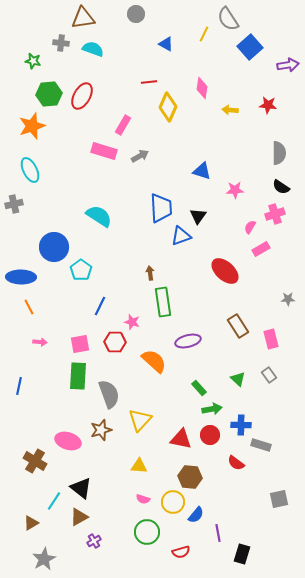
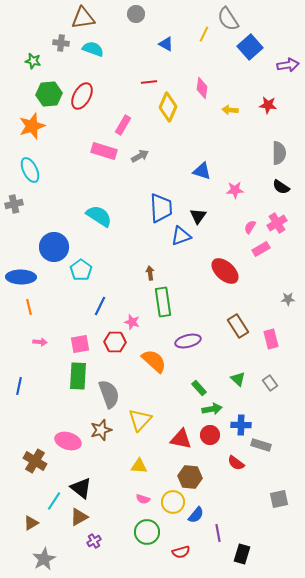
pink cross at (275, 214): moved 2 px right, 9 px down; rotated 12 degrees counterclockwise
orange line at (29, 307): rotated 14 degrees clockwise
gray rectangle at (269, 375): moved 1 px right, 8 px down
